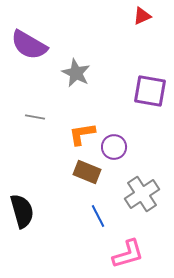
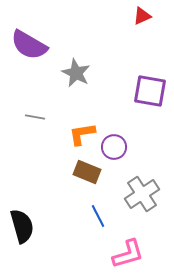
black semicircle: moved 15 px down
